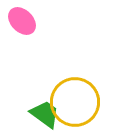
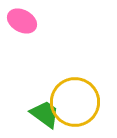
pink ellipse: rotated 16 degrees counterclockwise
